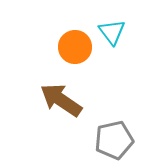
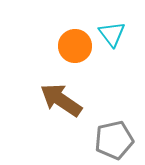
cyan triangle: moved 2 px down
orange circle: moved 1 px up
